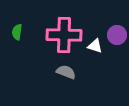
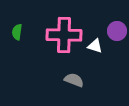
purple circle: moved 4 px up
gray semicircle: moved 8 px right, 8 px down
